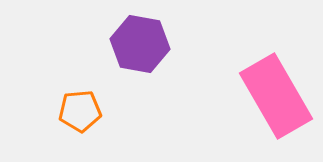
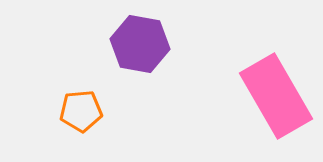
orange pentagon: moved 1 px right
